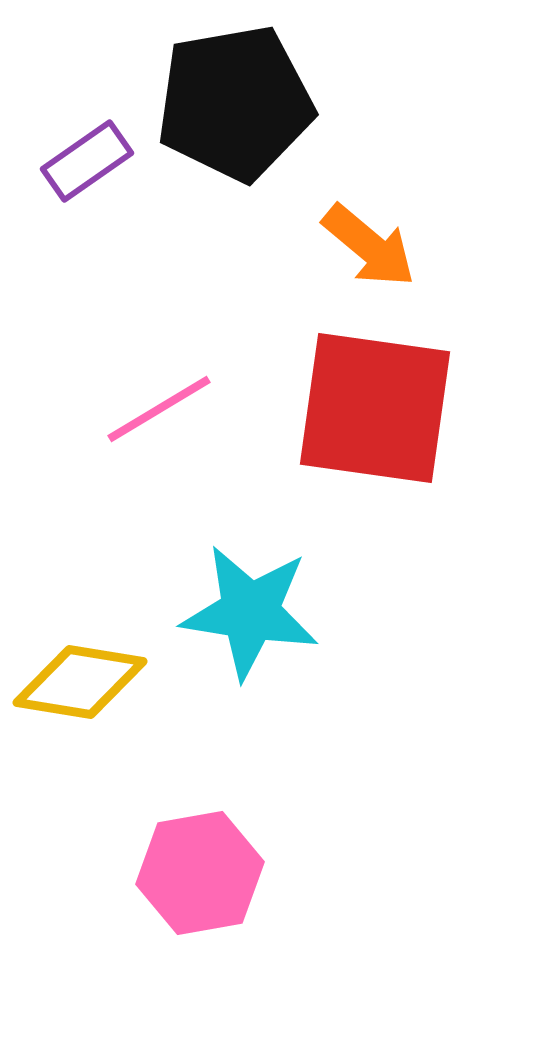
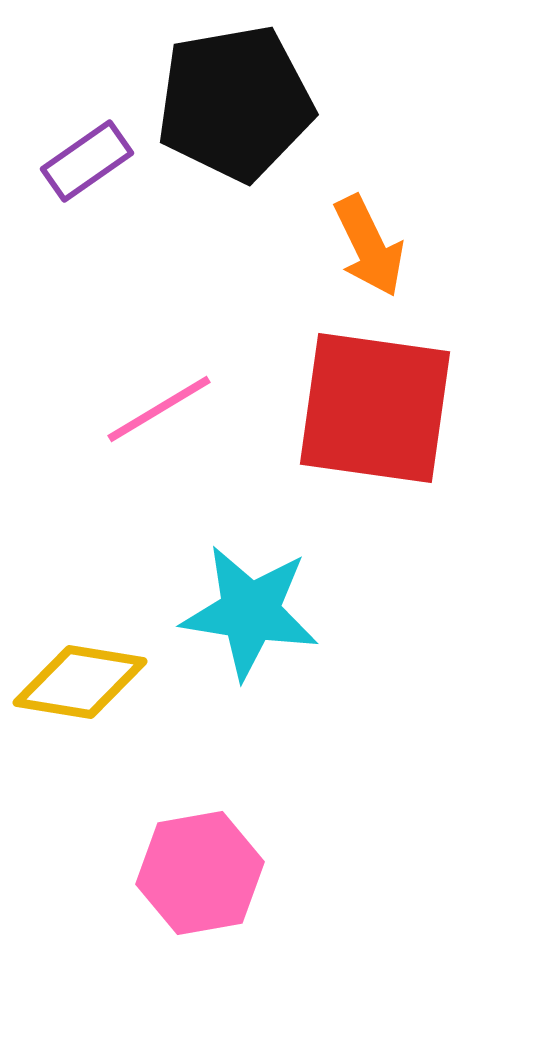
orange arrow: rotated 24 degrees clockwise
